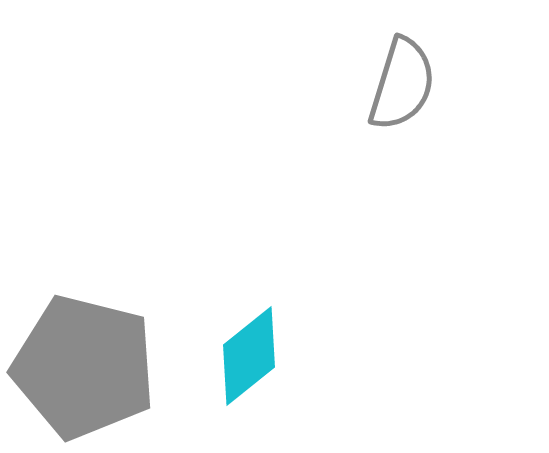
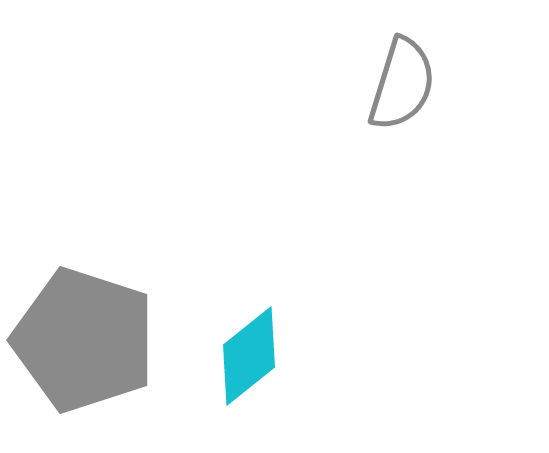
gray pentagon: moved 27 px up; rotated 4 degrees clockwise
